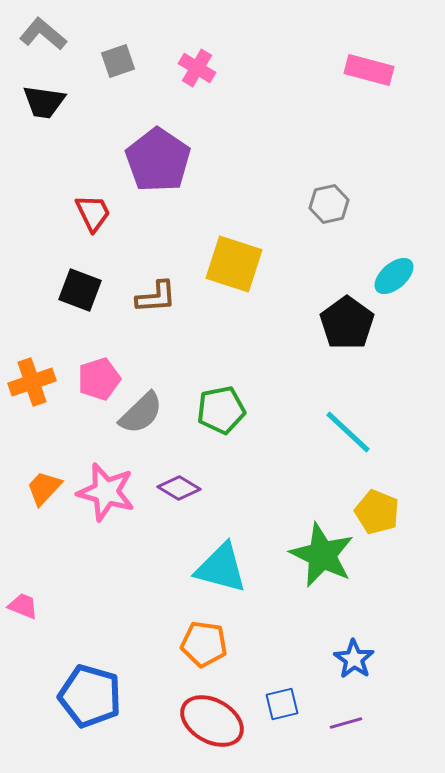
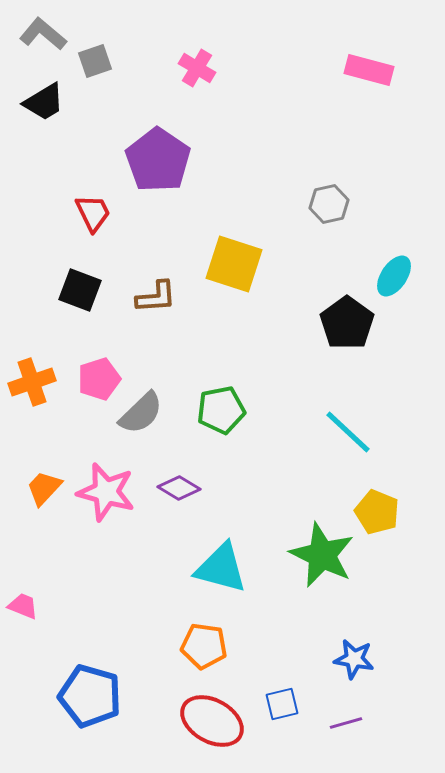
gray square: moved 23 px left
black trapezoid: rotated 39 degrees counterclockwise
cyan ellipse: rotated 15 degrees counterclockwise
orange pentagon: moved 2 px down
blue star: rotated 24 degrees counterclockwise
